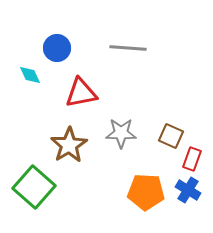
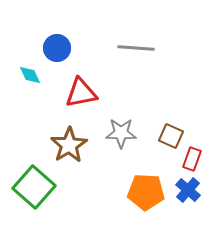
gray line: moved 8 px right
blue cross: rotated 10 degrees clockwise
